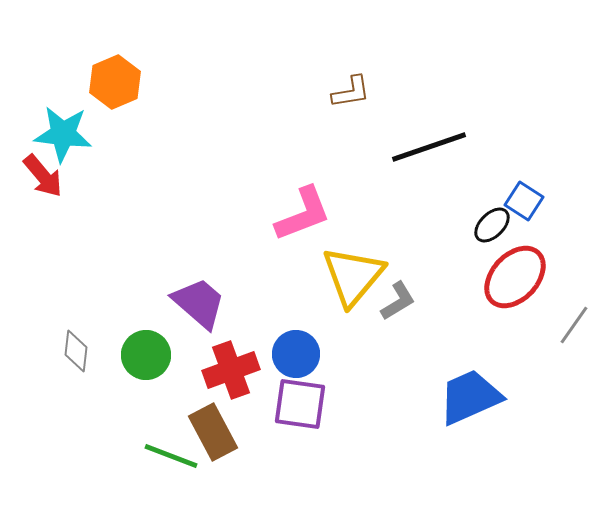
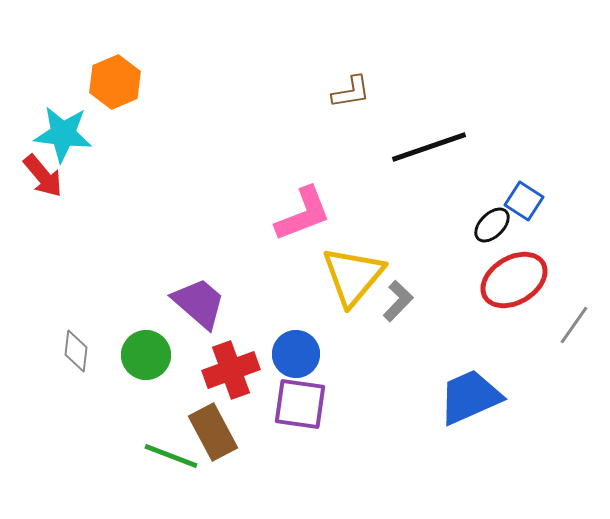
red ellipse: moved 1 px left, 3 px down; rotated 16 degrees clockwise
gray L-shape: rotated 15 degrees counterclockwise
